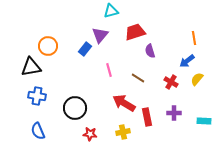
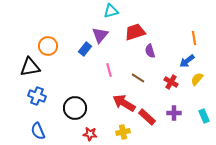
black triangle: moved 1 px left
blue cross: rotated 12 degrees clockwise
red rectangle: rotated 36 degrees counterclockwise
cyan rectangle: moved 5 px up; rotated 64 degrees clockwise
